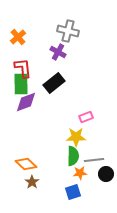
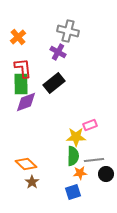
pink rectangle: moved 4 px right, 8 px down
